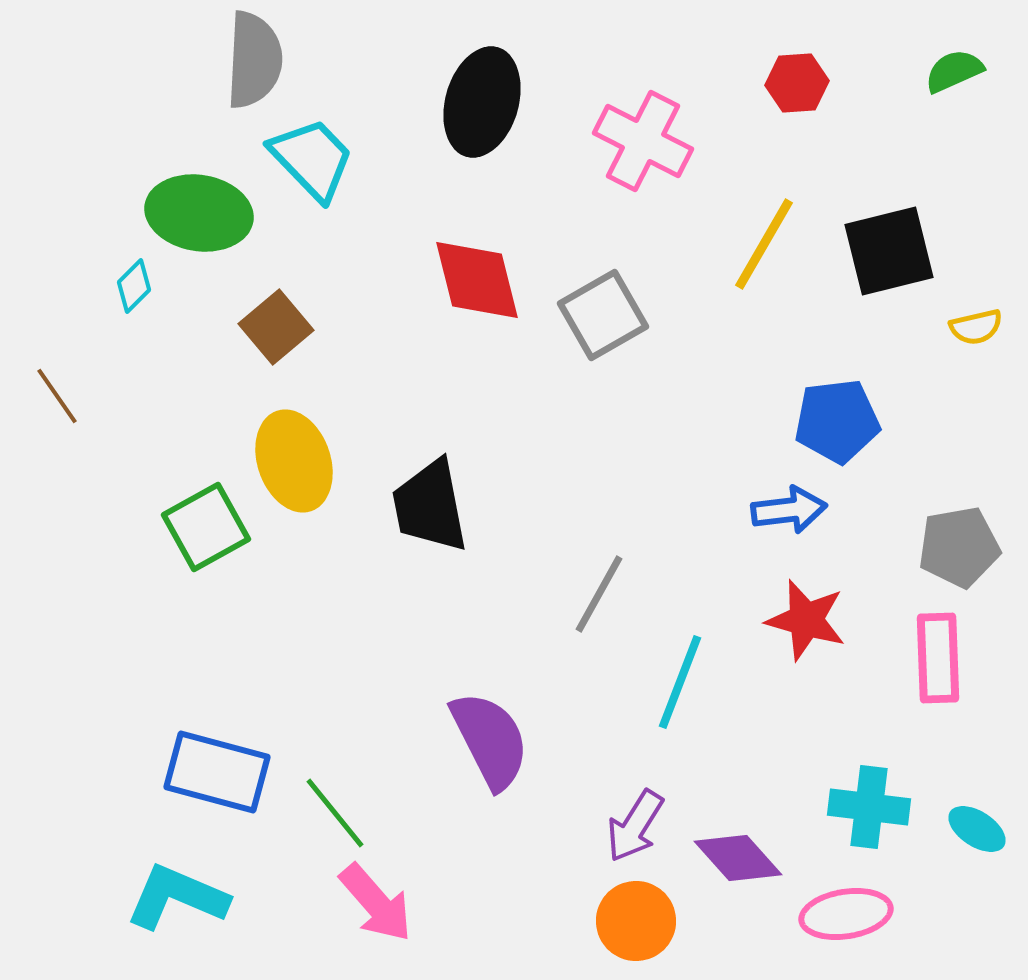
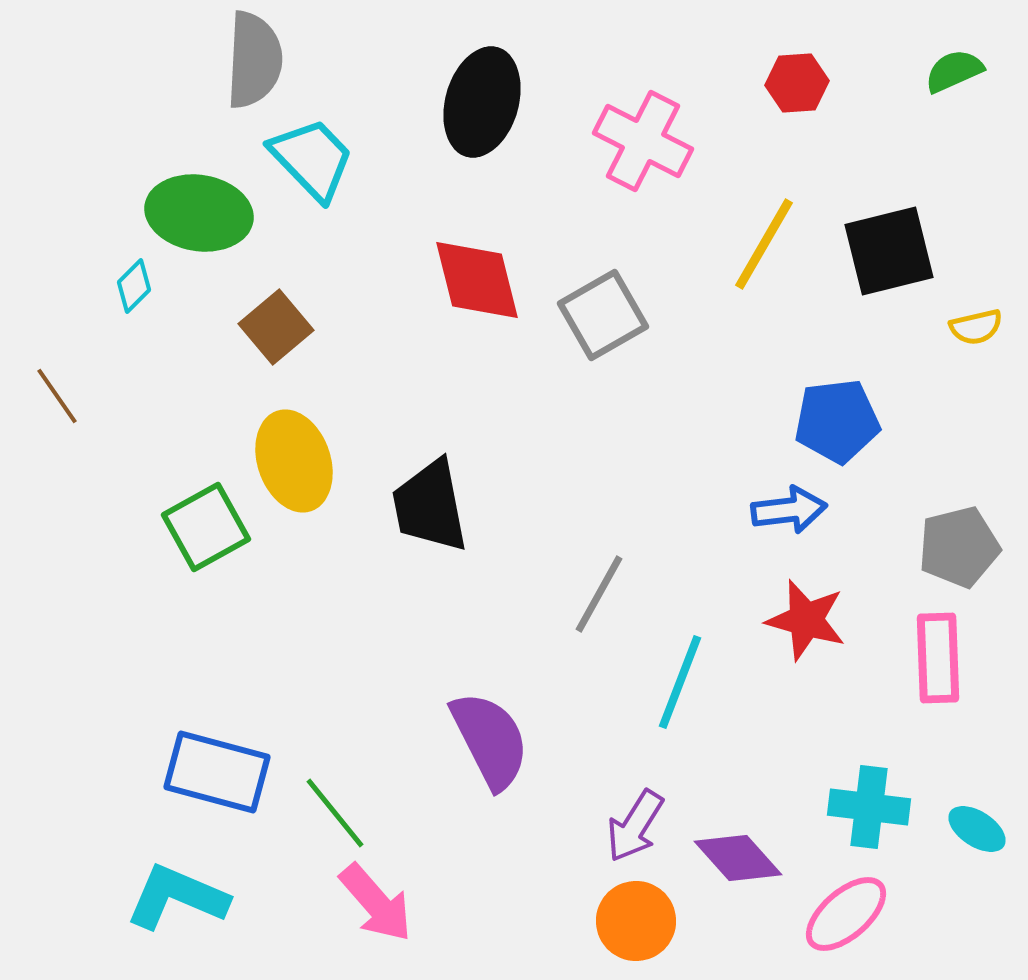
gray pentagon: rotated 4 degrees counterclockwise
pink ellipse: rotated 32 degrees counterclockwise
